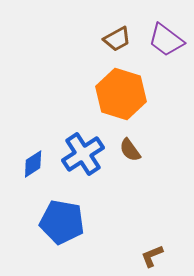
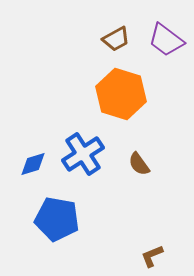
brown trapezoid: moved 1 px left
brown semicircle: moved 9 px right, 14 px down
blue diamond: rotated 16 degrees clockwise
blue pentagon: moved 5 px left, 3 px up
